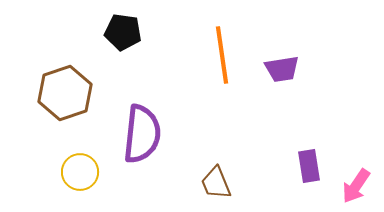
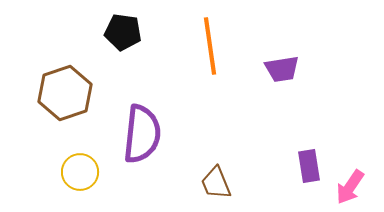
orange line: moved 12 px left, 9 px up
pink arrow: moved 6 px left, 1 px down
